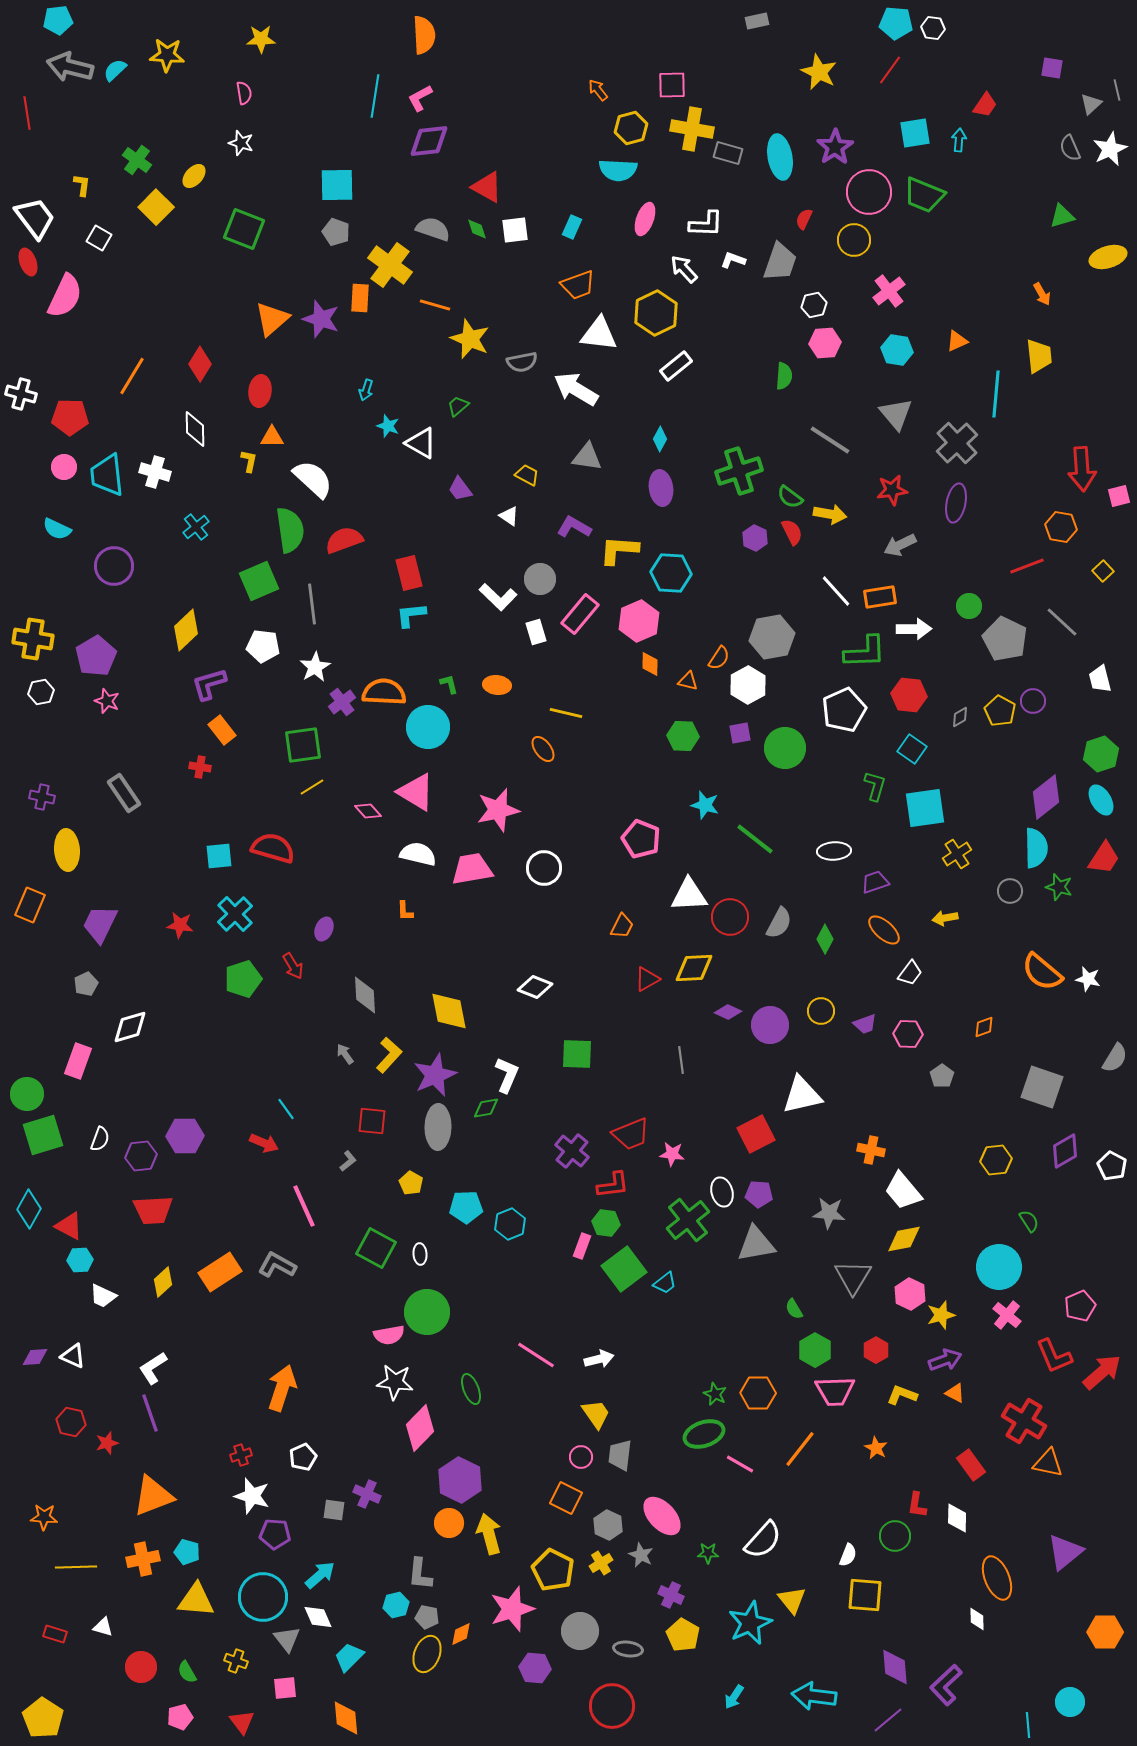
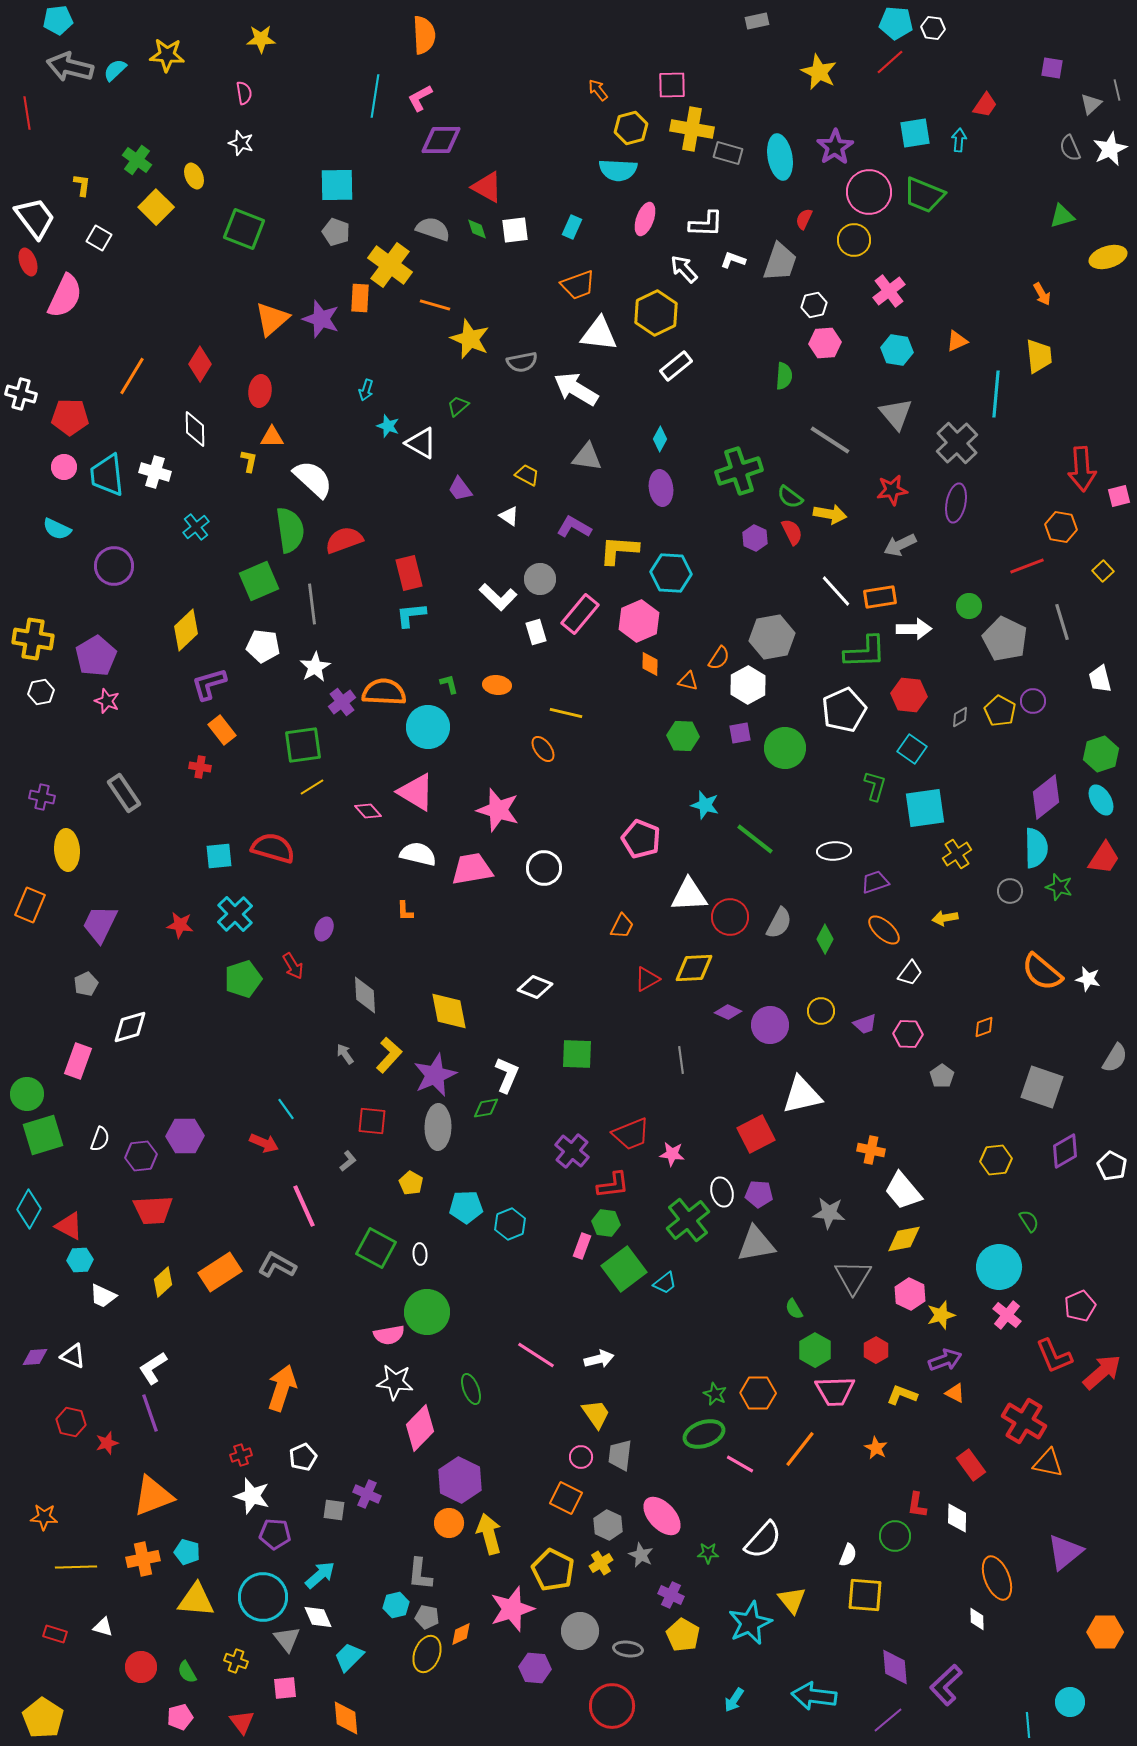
red line at (890, 70): moved 8 px up; rotated 12 degrees clockwise
purple diamond at (429, 141): moved 12 px right, 1 px up; rotated 6 degrees clockwise
yellow ellipse at (194, 176): rotated 65 degrees counterclockwise
gray line at (1062, 622): rotated 30 degrees clockwise
pink star at (498, 810): rotated 30 degrees clockwise
cyan arrow at (734, 1697): moved 3 px down
